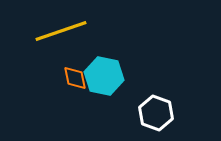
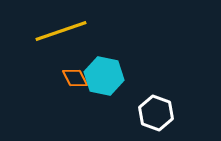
orange diamond: rotated 16 degrees counterclockwise
